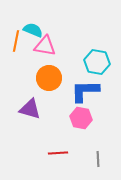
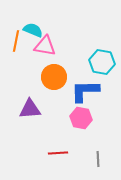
cyan hexagon: moved 5 px right
orange circle: moved 5 px right, 1 px up
purple triangle: rotated 20 degrees counterclockwise
